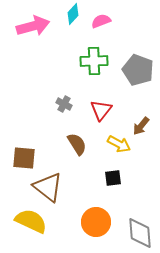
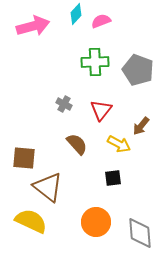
cyan diamond: moved 3 px right
green cross: moved 1 px right, 1 px down
brown semicircle: rotated 10 degrees counterclockwise
